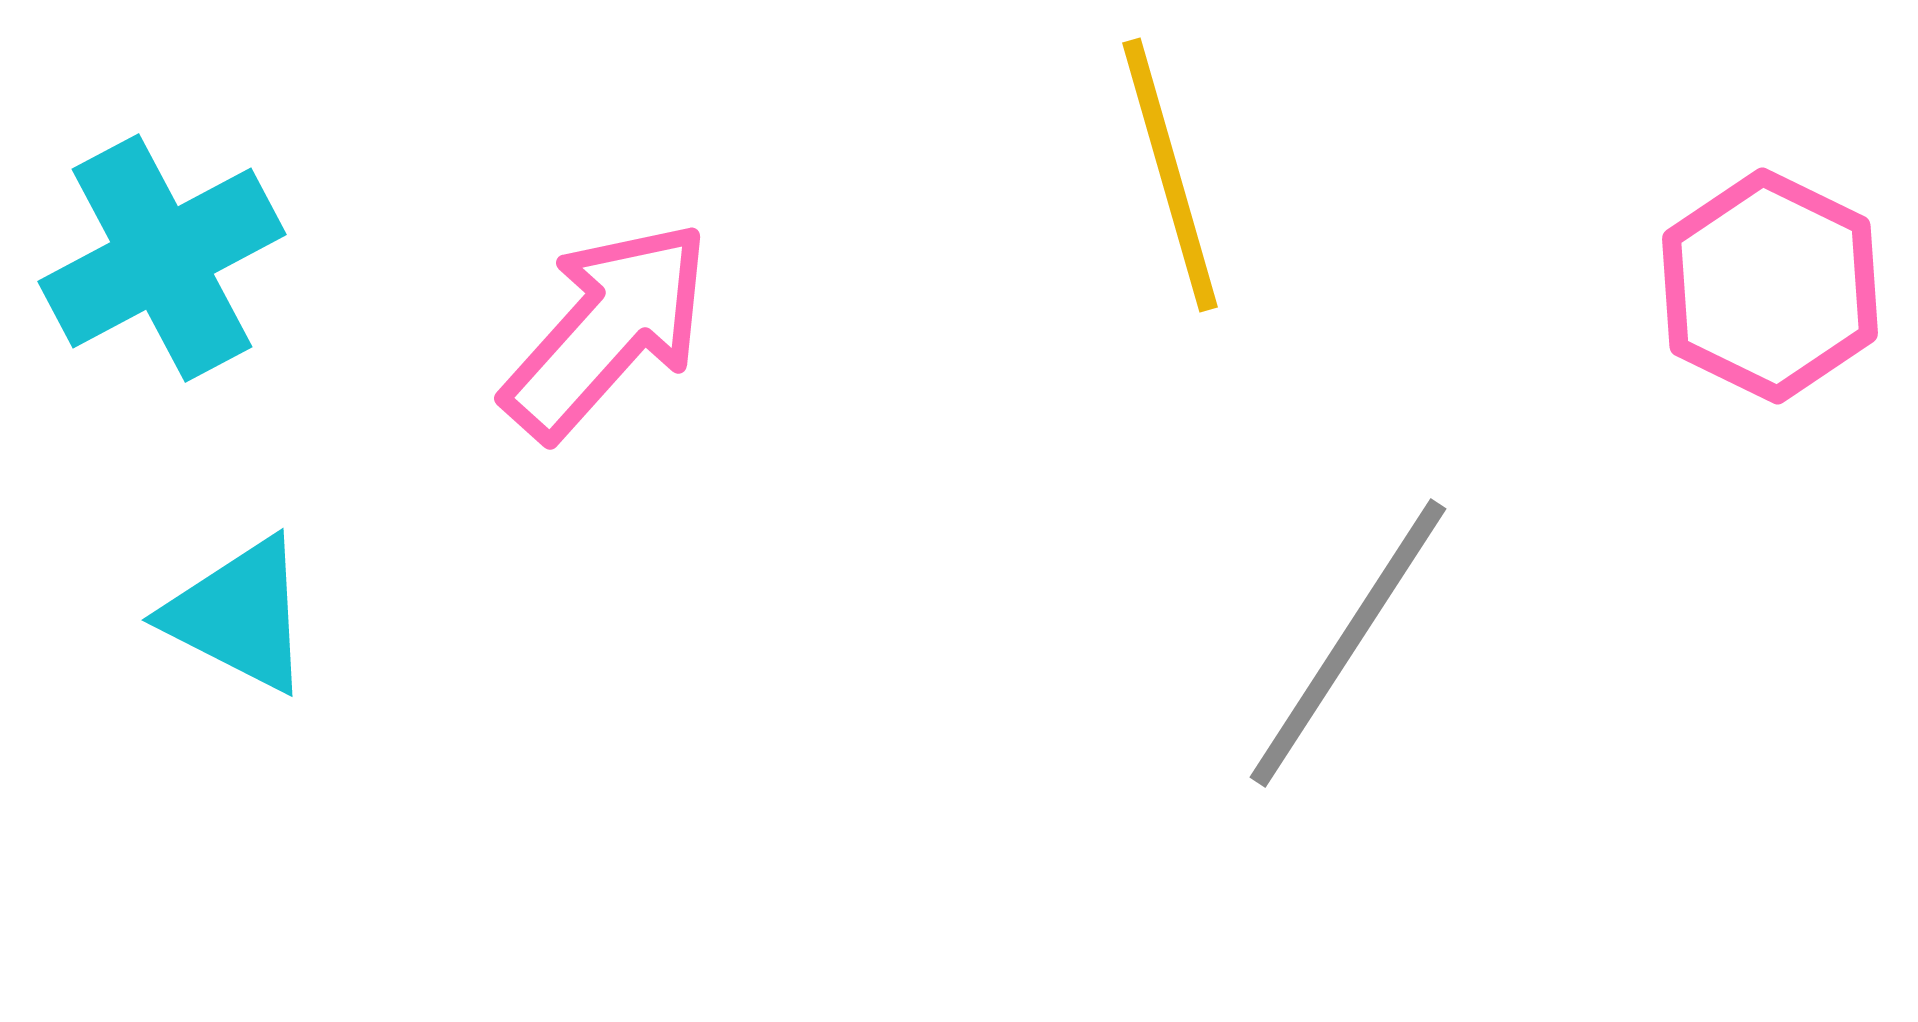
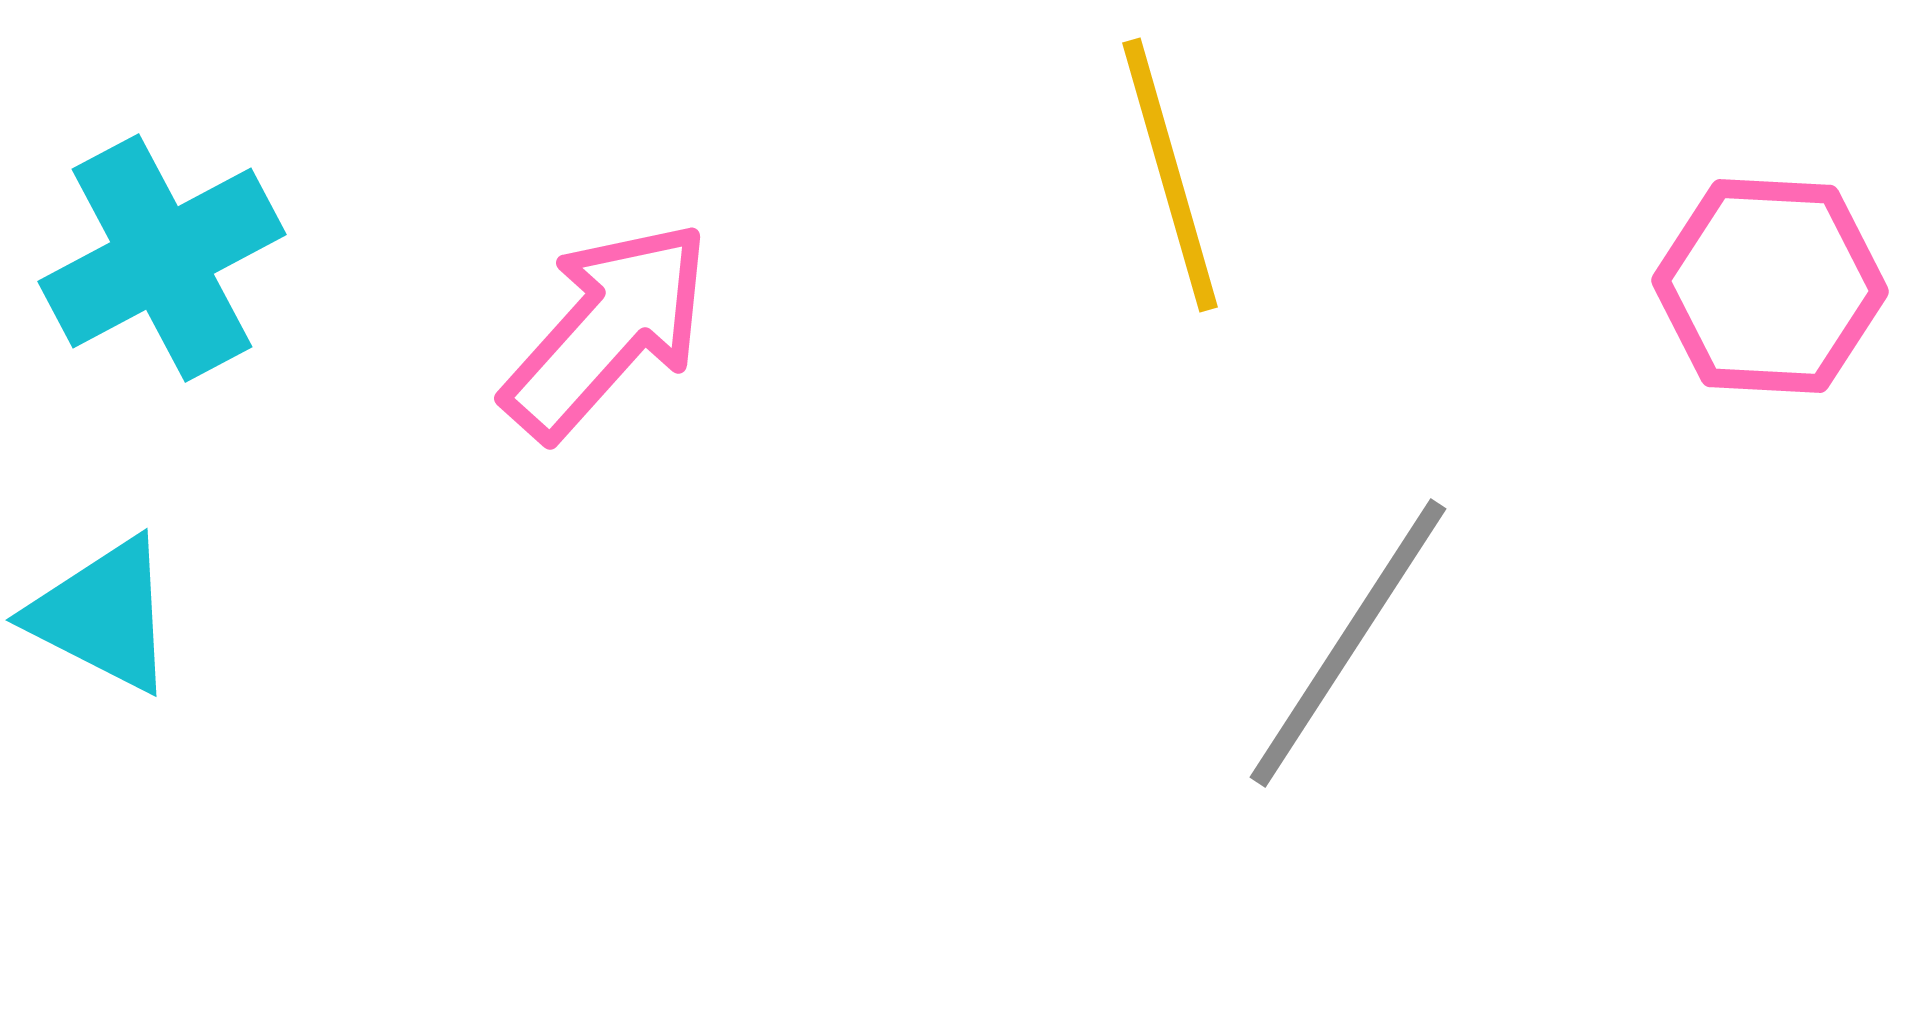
pink hexagon: rotated 23 degrees counterclockwise
cyan triangle: moved 136 px left
